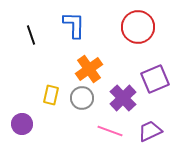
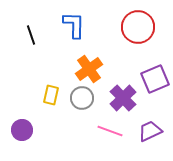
purple circle: moved 6 px down
